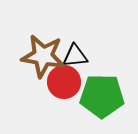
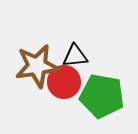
brown star: moved 6 px left, 10 px down; rotated 18 degrees counterclockwise
green pentagon: rotated 9 degrees clockwise
